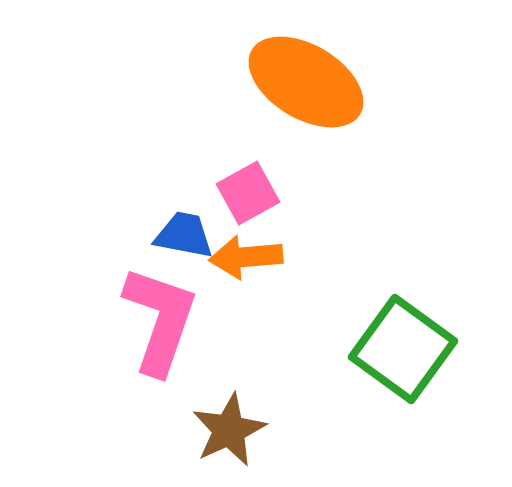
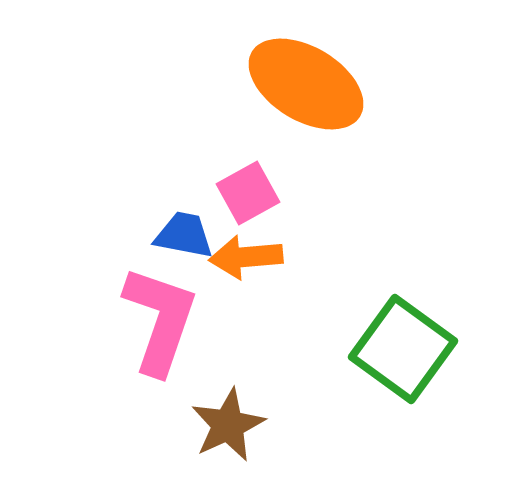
orange ellipse: moved 2 px down
brown star: moved 1 px left, 5 px up
